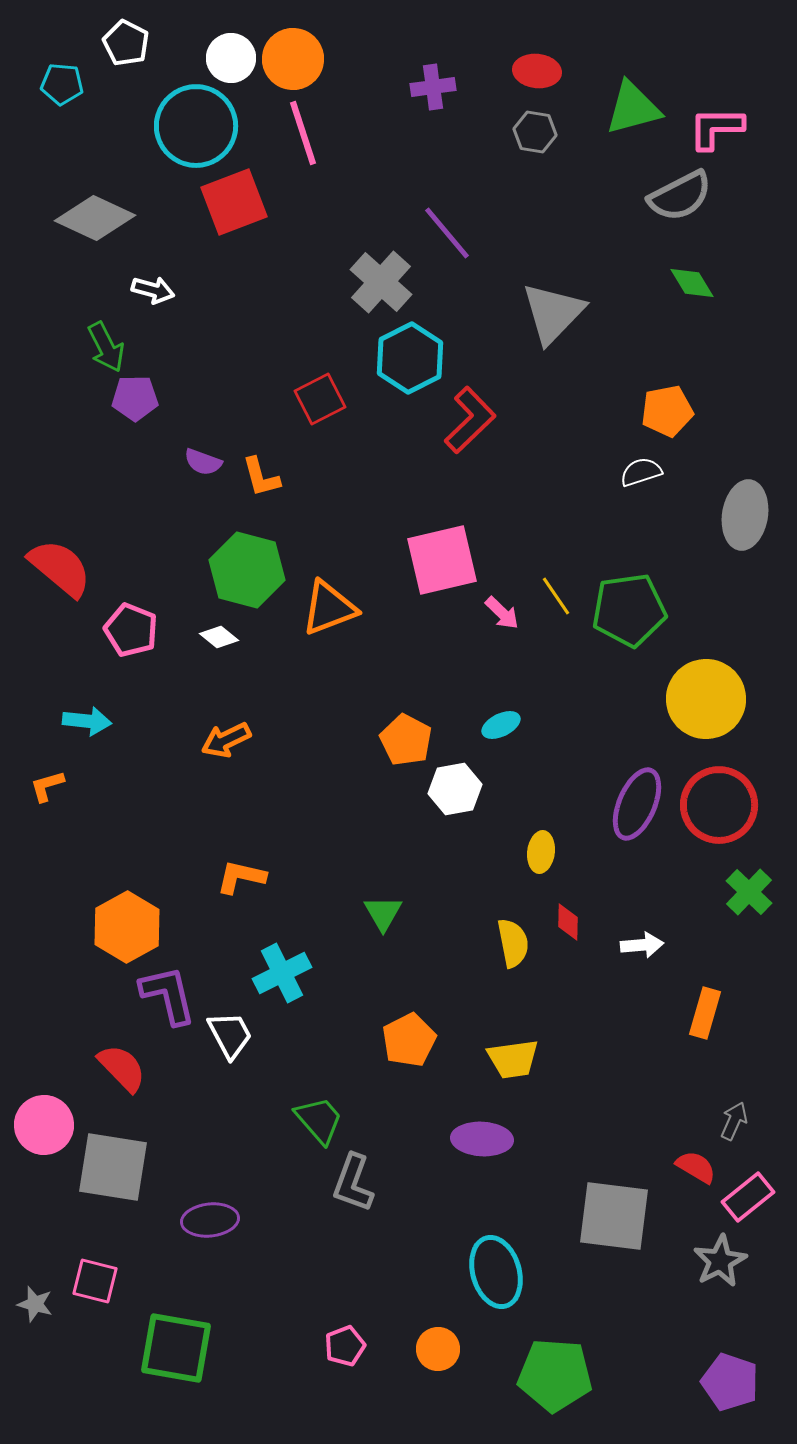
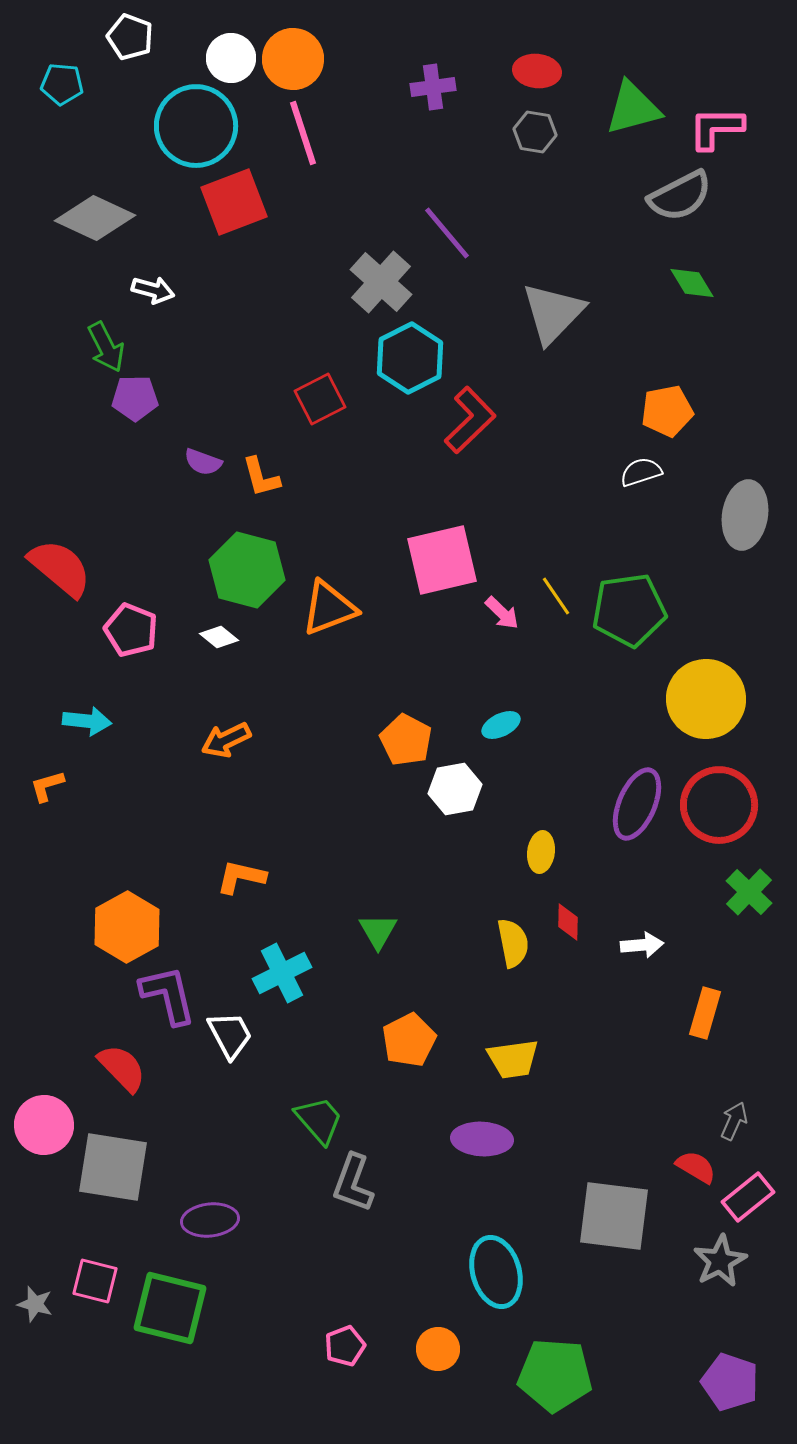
white pentagon at (126, 43): moved 4 px right, 6 px up; rotated 6 degrees counterclockwise
green triangle at (383, 913): moved 5 px left, 18 px down
green square at (176, 1348): moved 6 px left, 40 px up; rotated 4 degrees clockwise
